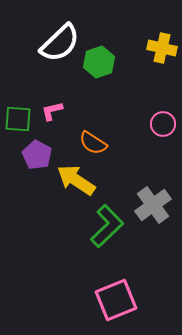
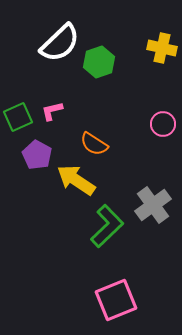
green square: moved 2 px up; rotated 28 degrees counterclockwise
orange semicircle: moved 1 px right, 1 px down
